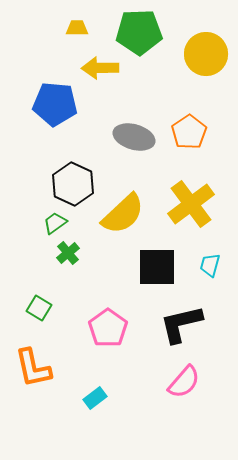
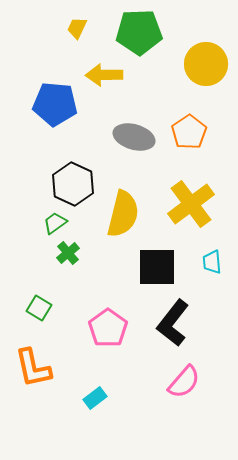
yellow trapezoid: rotated 65 degrees counterclockwise
yellow circle: moved 10 px down
yellow arrow: moved 4 px right, 7 px down
yellow semicircle: rotated 33 degrees counterclockwise
cyan trapezoid: moved 2 px right, 3 px up; rotated 20 degrees counterclockwise
black L-shape: moved 8 px left, 1 px up; rotated 39 degrees counterclockwise
